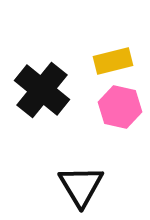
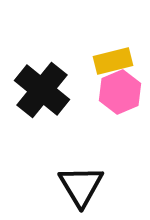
pink hexagon: moved 15 px up; rotated 24 degrees clockwise
